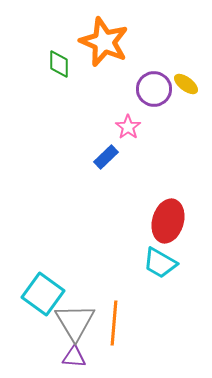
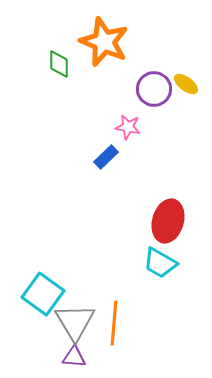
pink star: rotated 25 degrees counterclockwise
